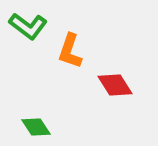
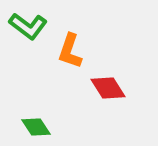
red diamond: moved 7 px left, 3 px down
